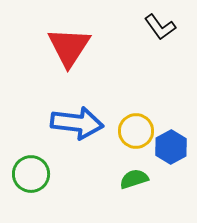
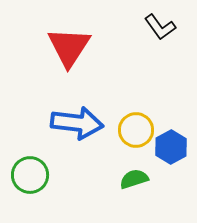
yellow circle: moved 1 px up
green circle: moved 1 px left, 1 px down
